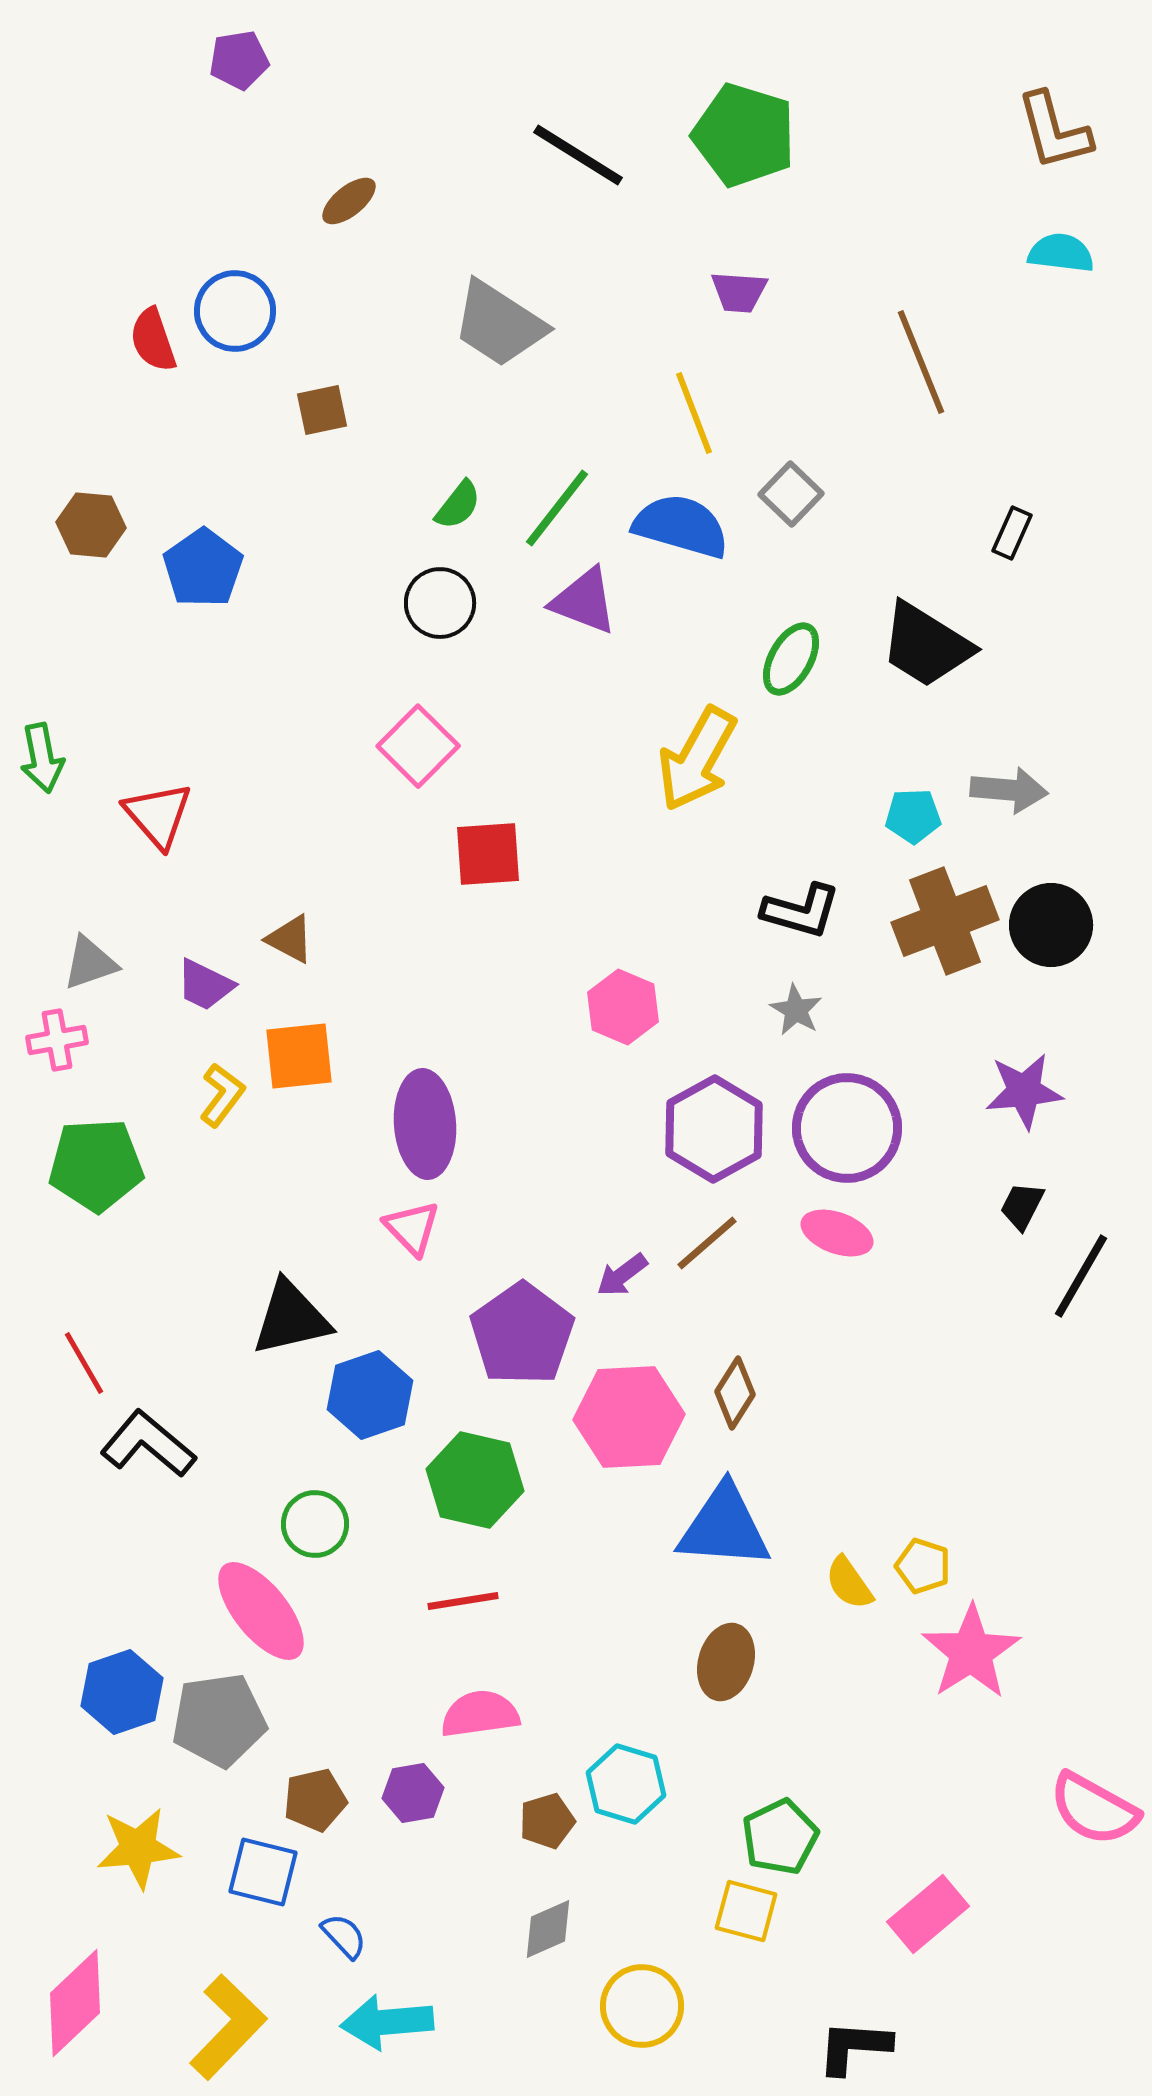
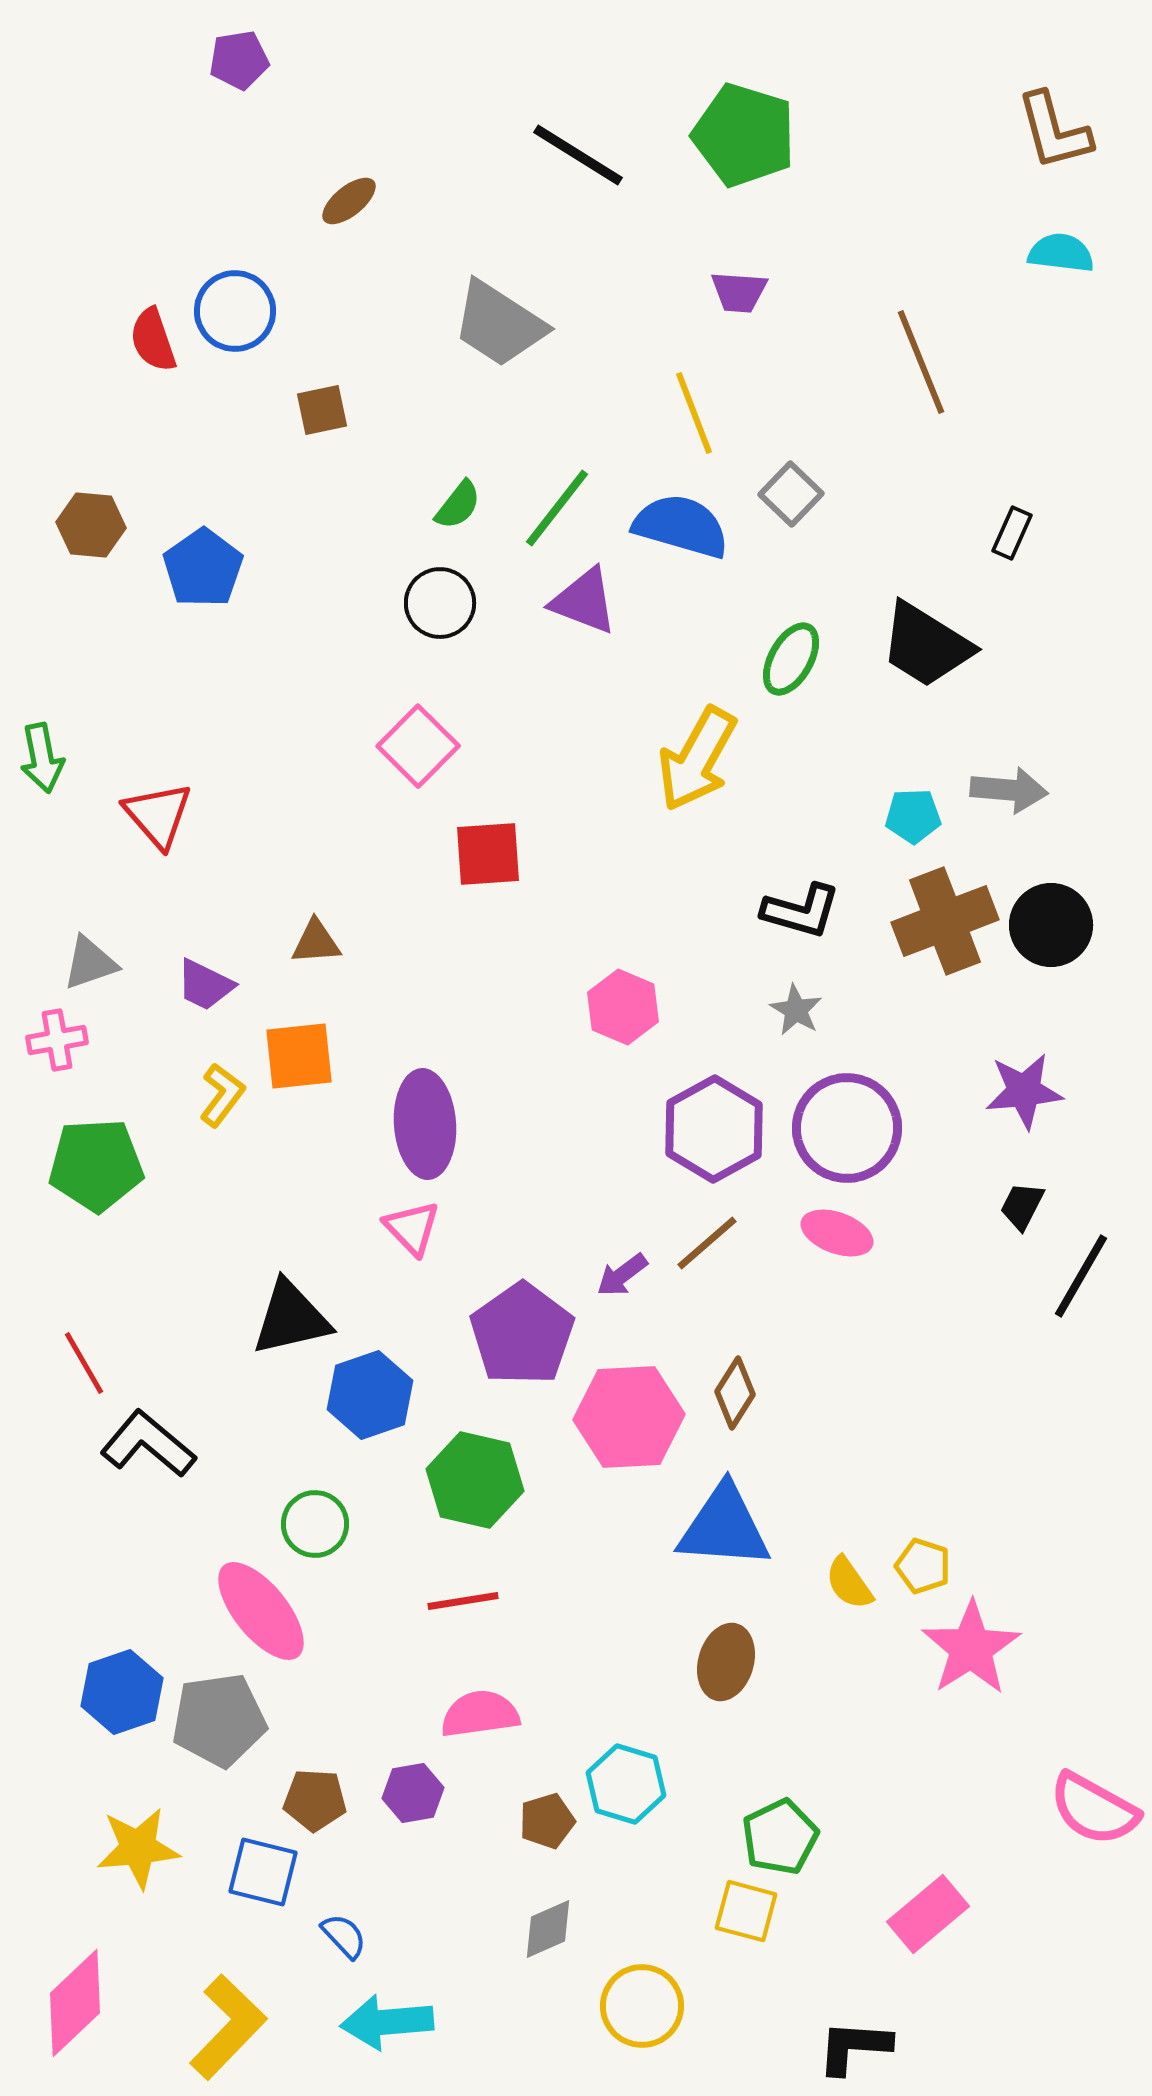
brown triangle at (290, 939): moved 26 px right, 3 px down; rotated 32 degrees counterclockwise
pink star at (971, 1652): moved 4 px up
brown pentagon at (315, 1800): rotated 16 degrees clockwise
